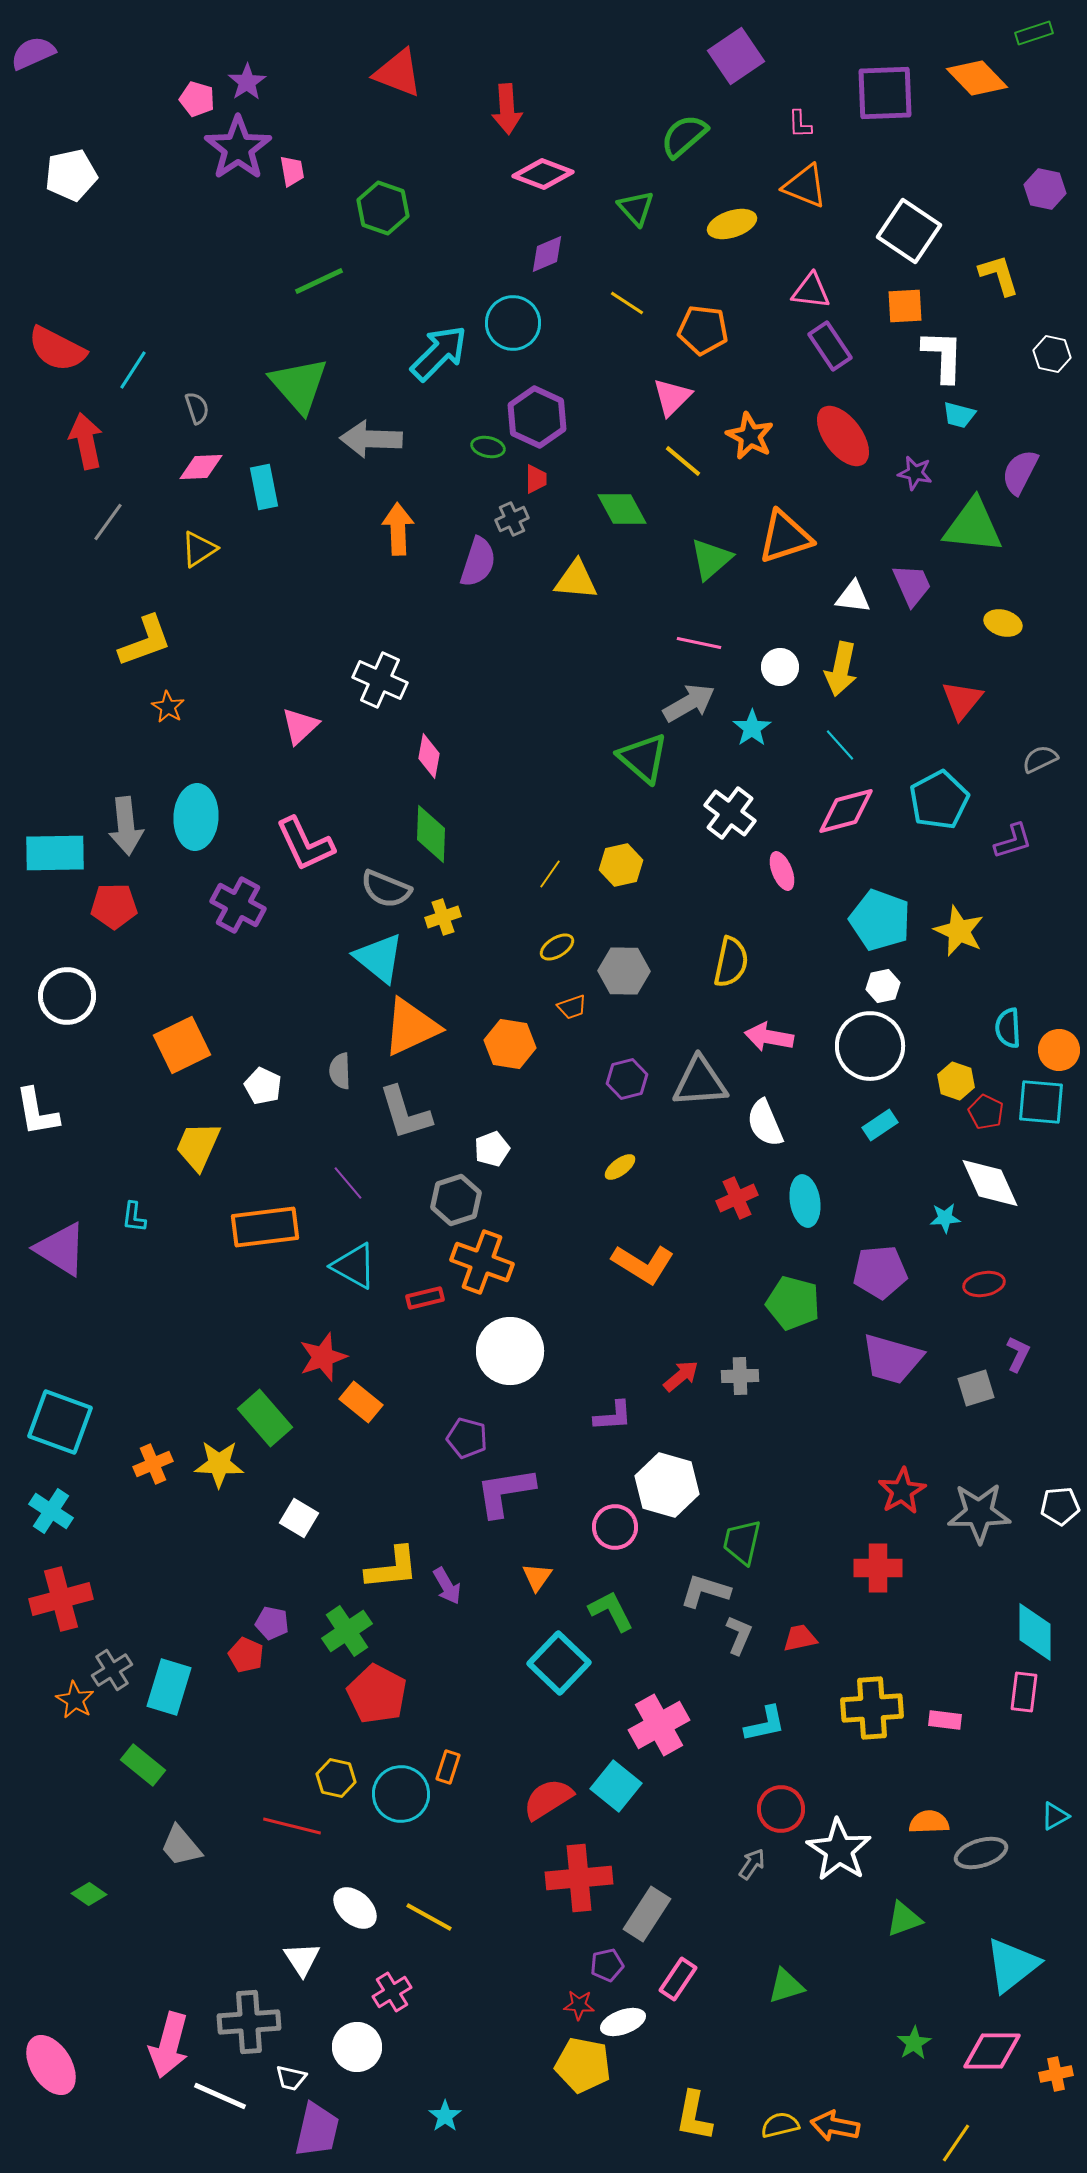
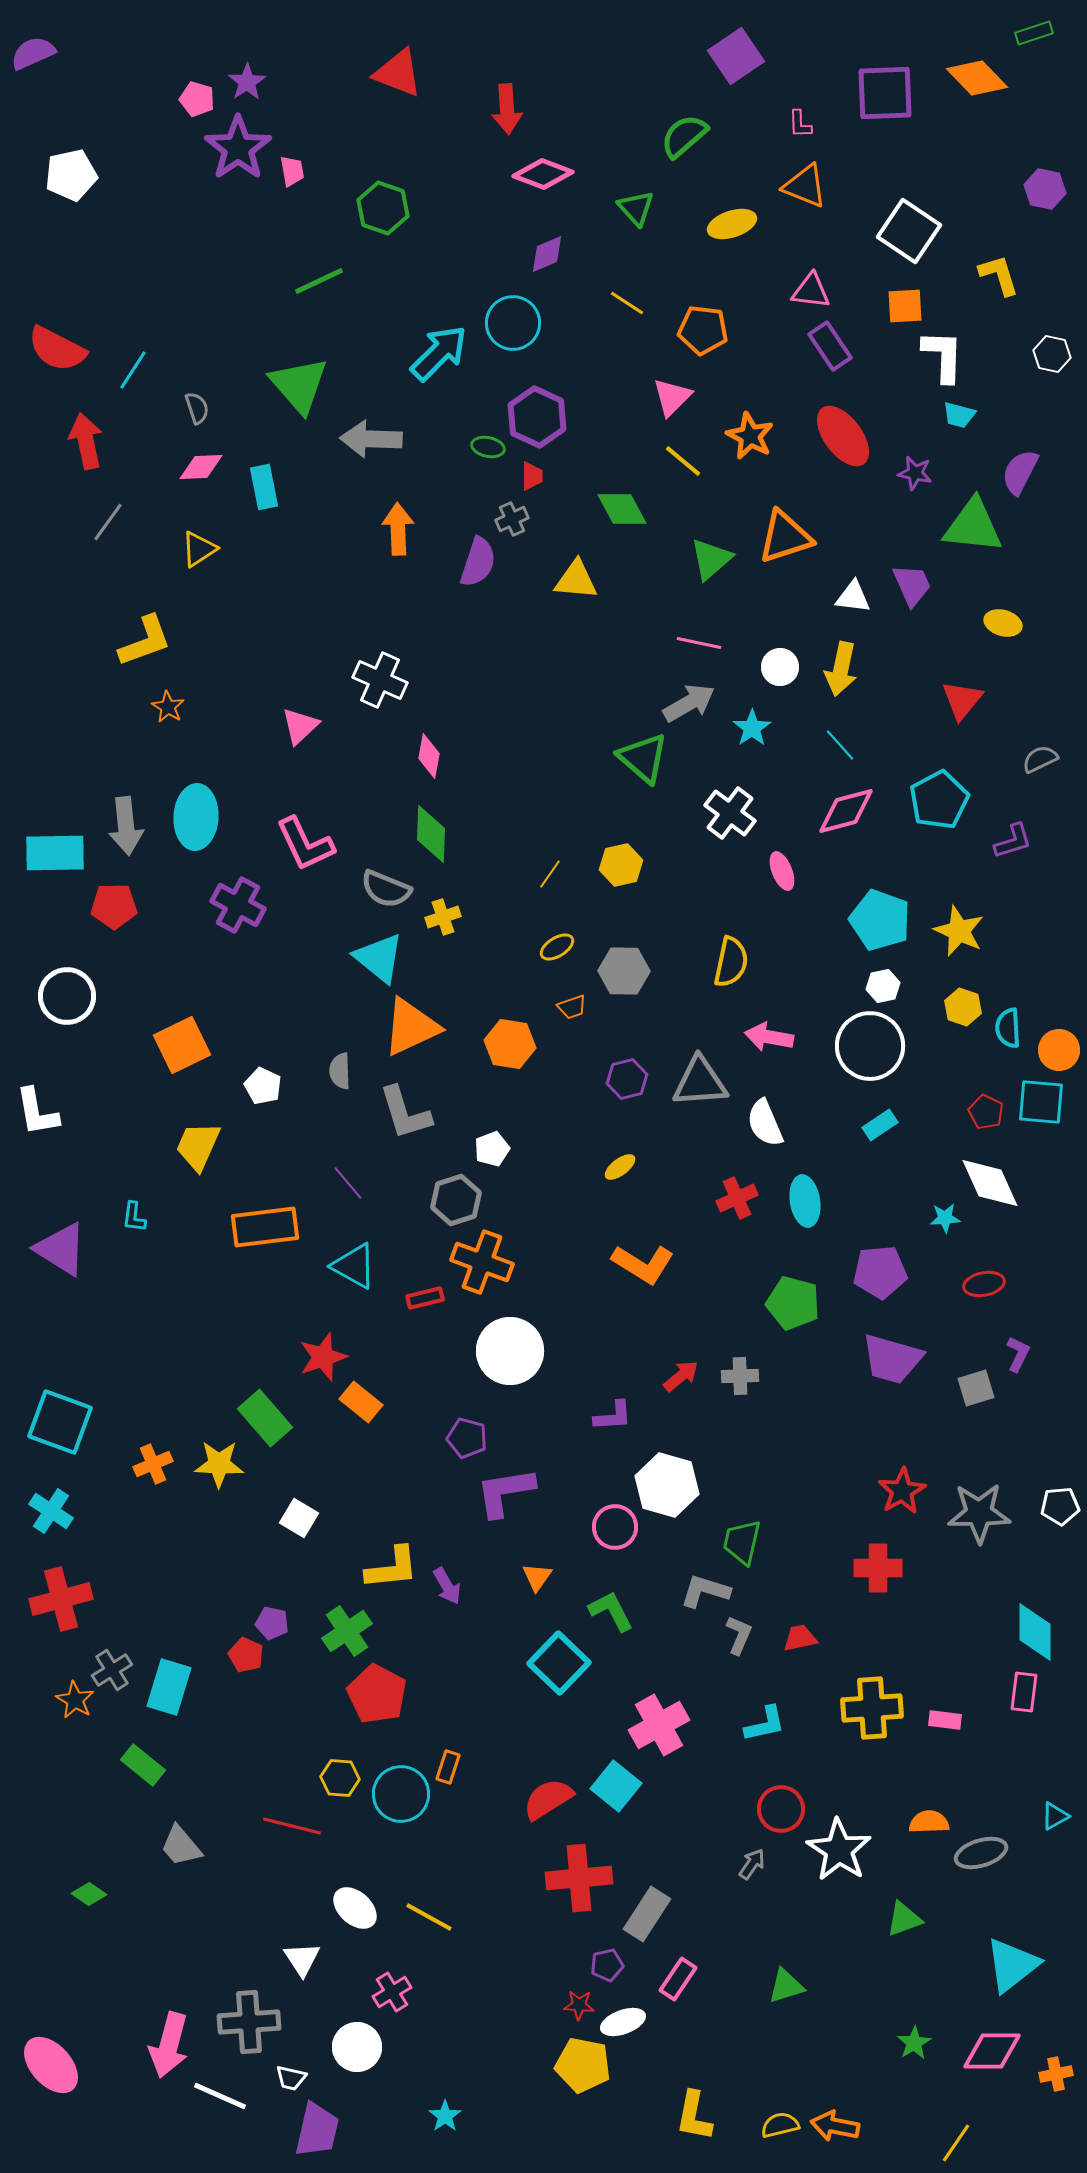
red trapezoid at (536, 479): moved 4 px left, 3 px up
yellow hexagon at (956, 1081): moved 7 px right, 74 px up
yellow hexagon at (336, 1778): moved 4 px right; rotated 9 degrees counterclockwise
pink ellipse at (51, 2065): rotated 10 degrees counterclockwise
